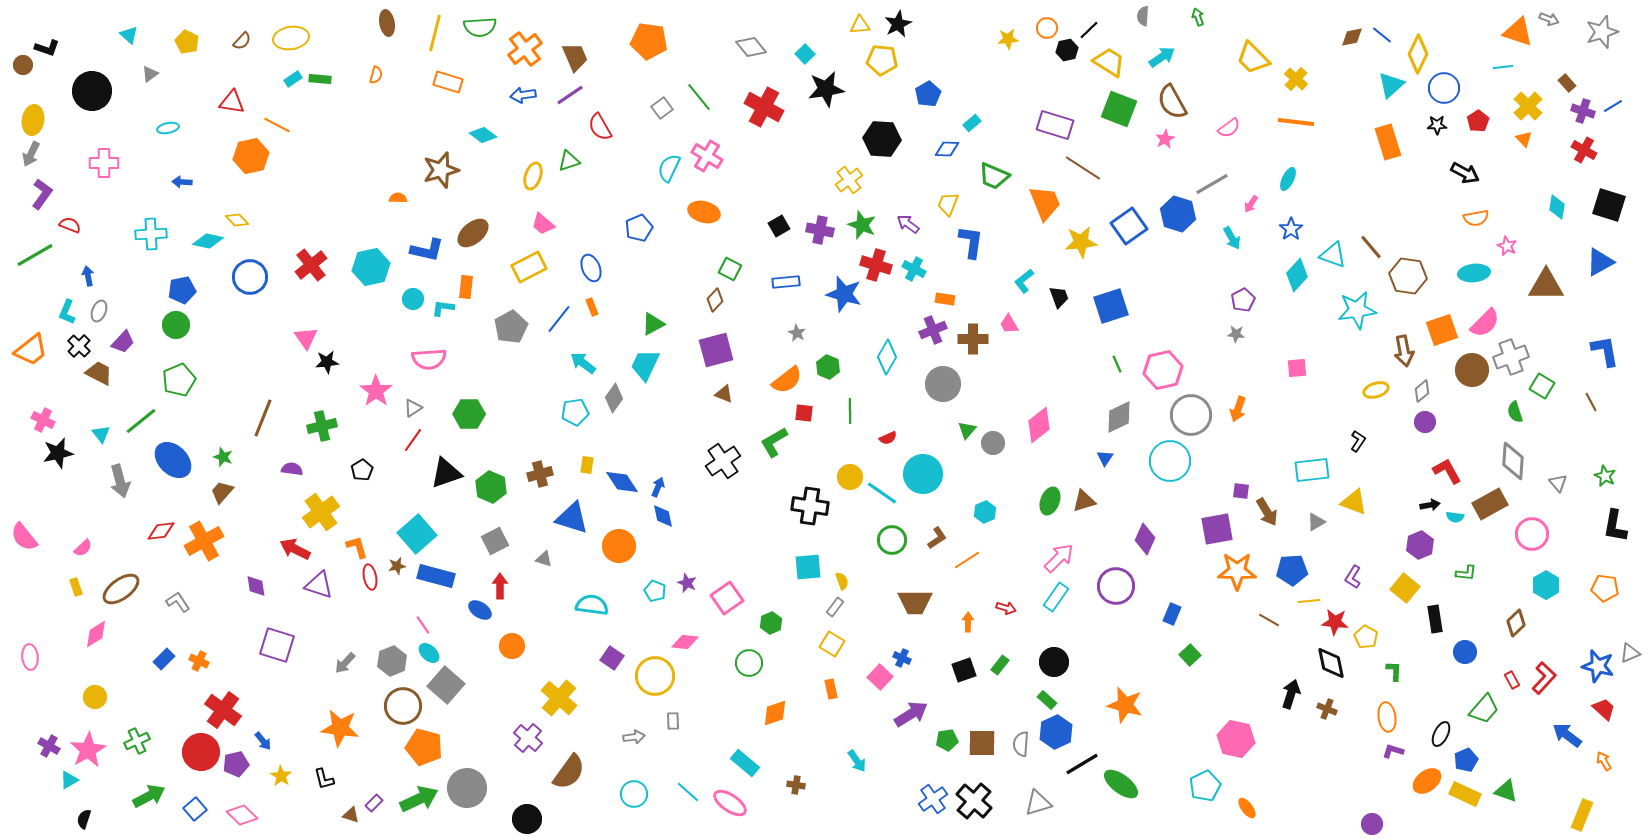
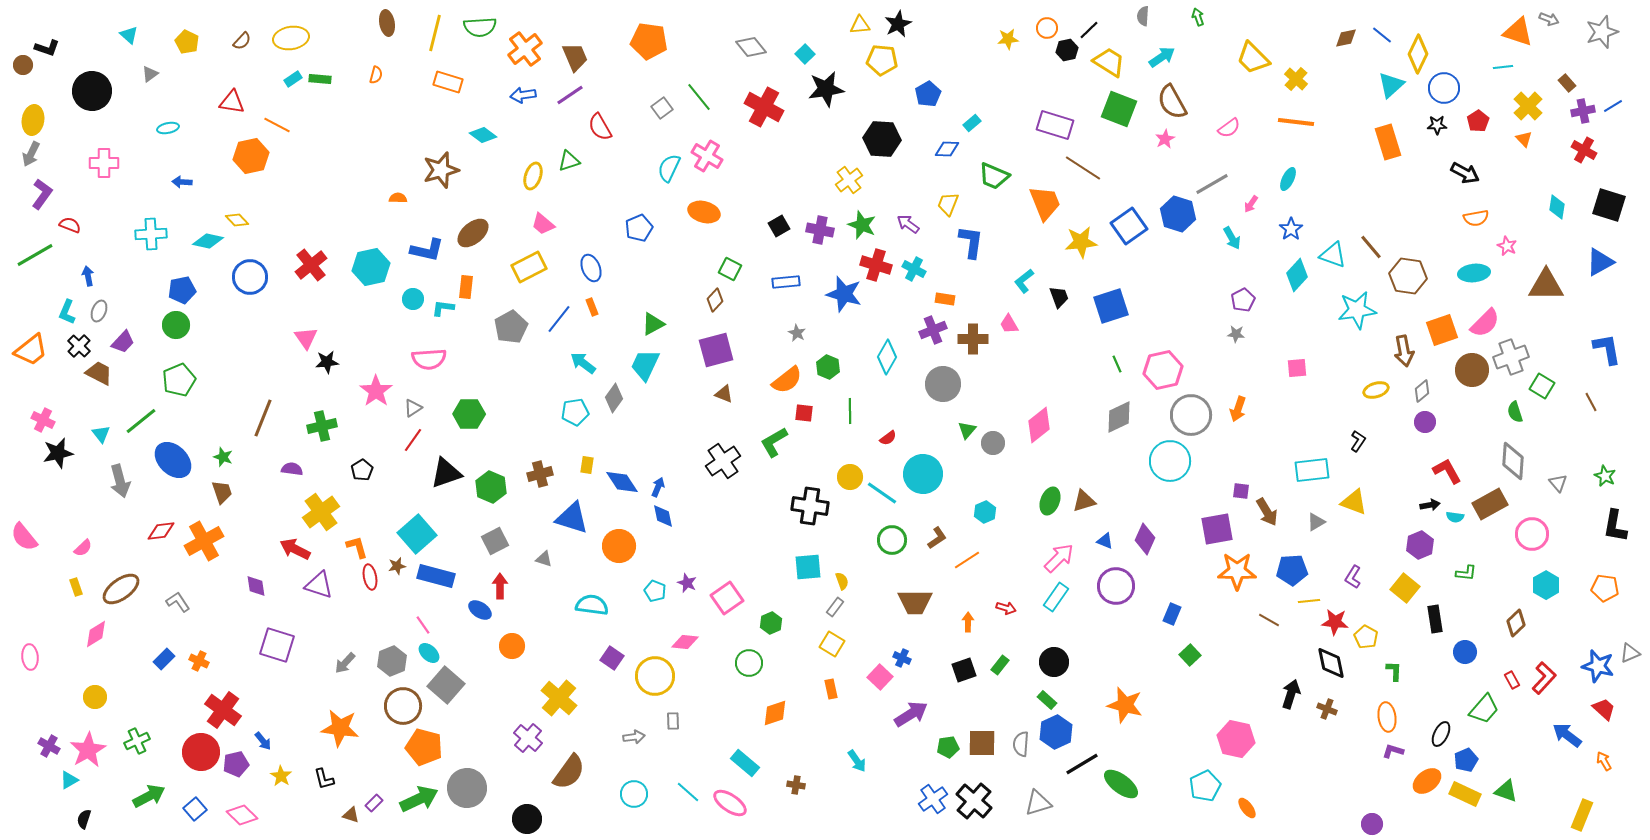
brown diamond at (1352, 37): moved 6 px left, 1 px down
purple cross at (1583, 111): rotated 30 degrees counterclockwise
blue L-shape at (1605, 351): moved 2 px right, 2 px up
red semicircle at (888, 438): rotated 12 degrees counterclockwise
blue triangle at (1105, 458): moved 83 px down; rotated 42 degrees counterclockwise
brown trapezoid at (222, 492): rotated 120 degrees clockwise
green pentagon at (947, 740): moved 1 px right, 7 px down
